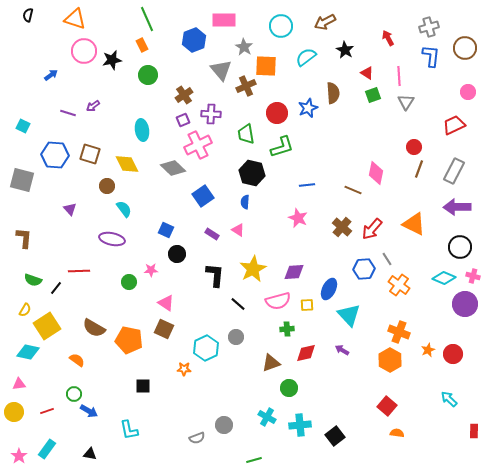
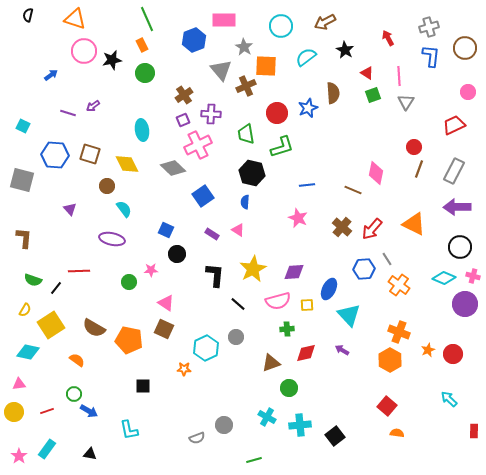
green circle at (148, 75): moved 3 px left, 2 px up
yellow square at (47, 326): moved 4 px right, 1 px up
